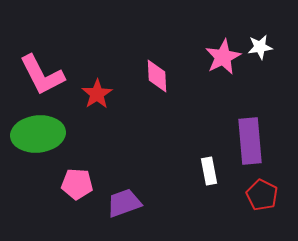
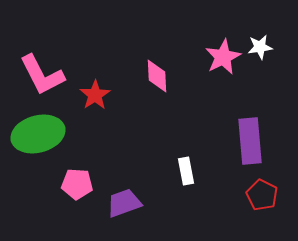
red star: moved 2 px left, 1 px down
green ellipse: rotated 9 degrees counterclockwise
white rectangle: moved 23 px left
